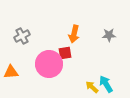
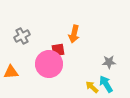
gray star: moved 27 px down
red square: moved 7 px left, 3 px up
